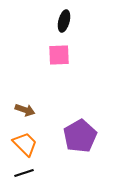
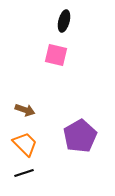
pink square: moved 3 px left; rotated 15 degrees clockwise
